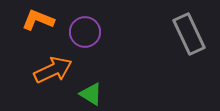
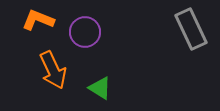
gray rectangle: moved 2 px right, 5 px up
orange arrow: rotated 90 degrees clockwise
green triangle: moved 9 px right, 6 px up
